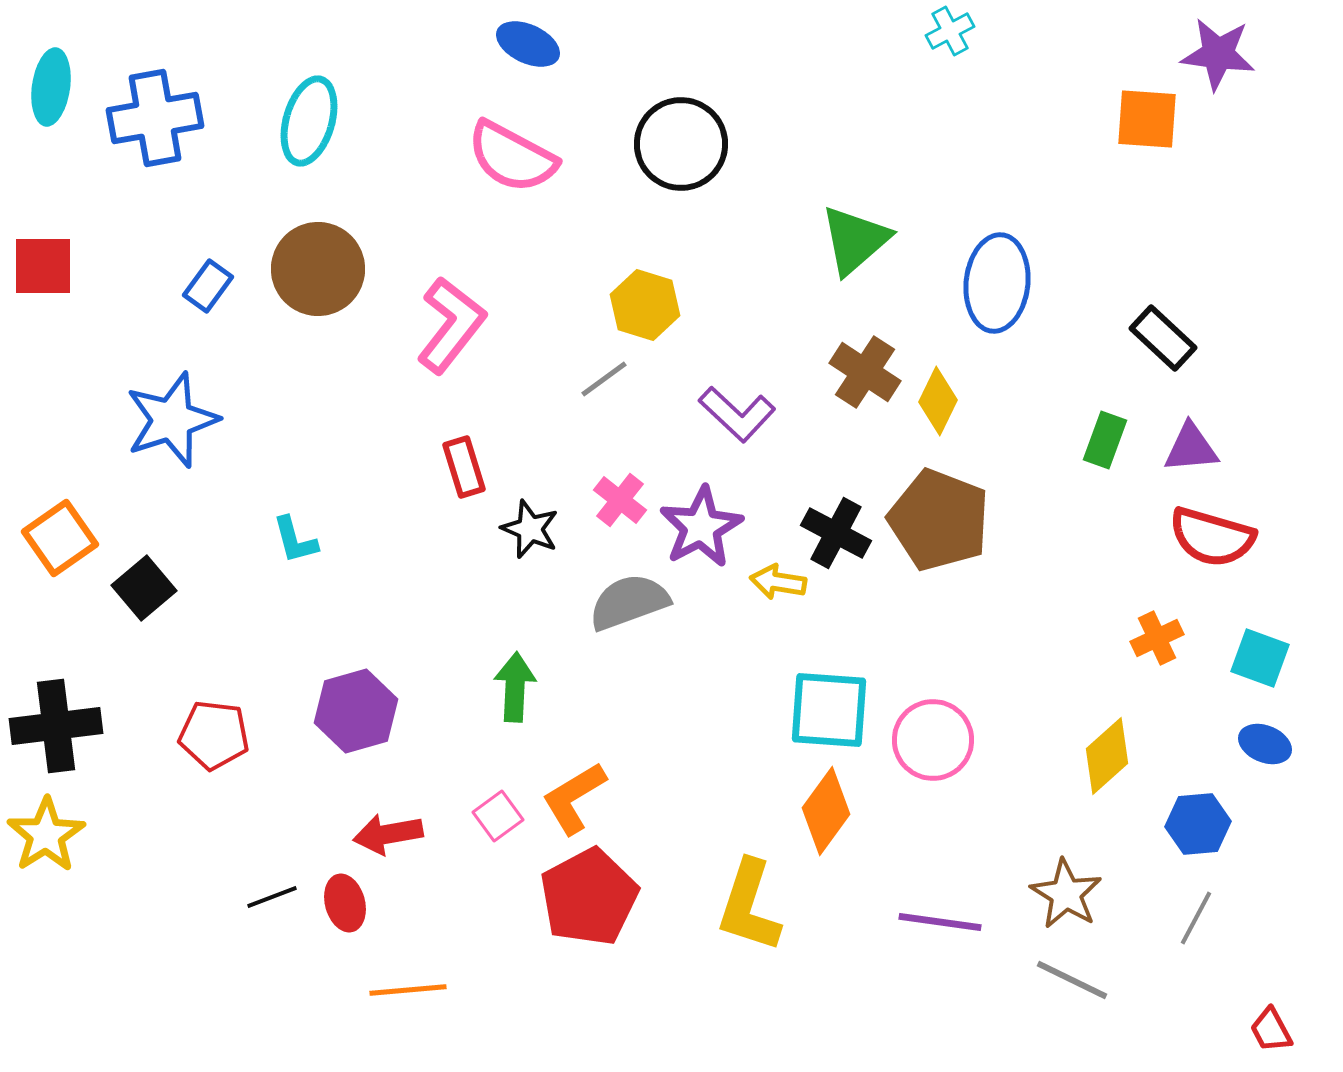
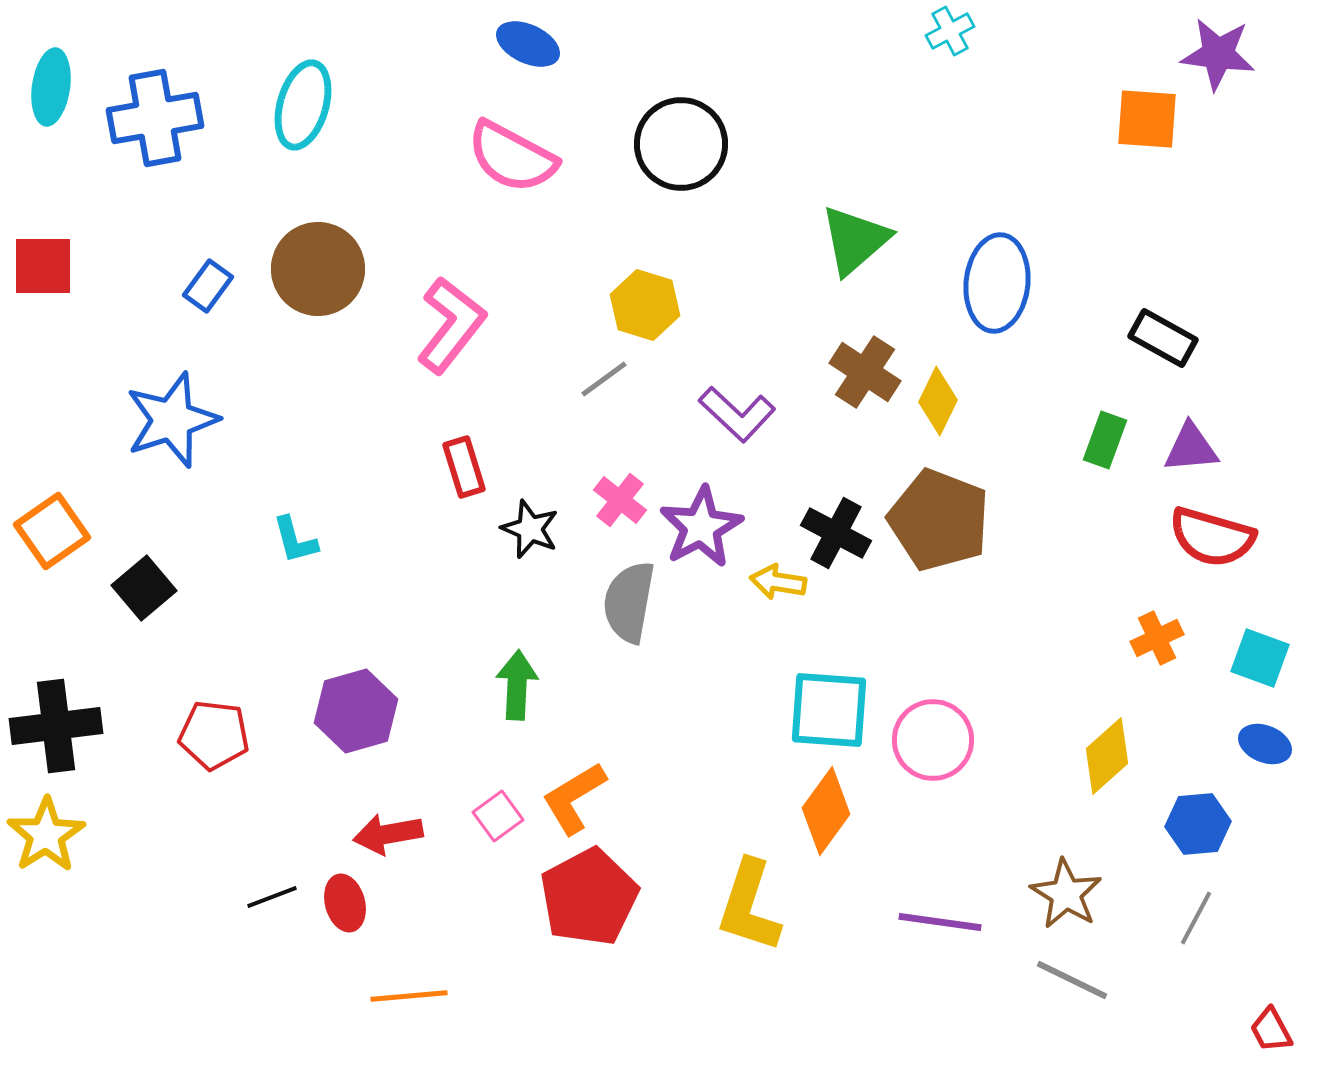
cyan ellipse at (309, 121): moved 6 px left, 16 px up
black rectangle at (1163, 338): rotated 14 degrees counterclockwise
orange square at (60, 538): moved 8 px left, 7 px up
gray semicircle at (629, 602): rotated 60 degrees counterclockwise
green arrow at (515, 687): moved 2 px right, 2 px up
orange line at (408, 990): moved 1 px right, 6 px down
